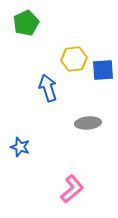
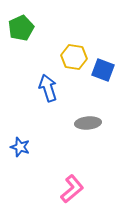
green pentagon: moved 5 px left, 5 px down
yellow hexagon: moved 2 px up; rotated 15 degrees clockwise
blue square: rotated 25 degrees clockwise
